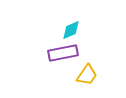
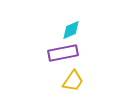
yellow trapezoid: moved 14 px left, 6 px down
